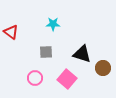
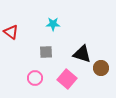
brown circle: moved 2 px left
